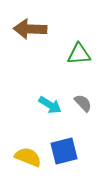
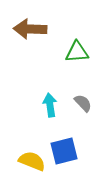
green triangle: moved 2 px left, 2 px up
cyan arrow: rotated 130 degrees counterclockwise
yellow semicircle: moved 4 px right, 4 px down
